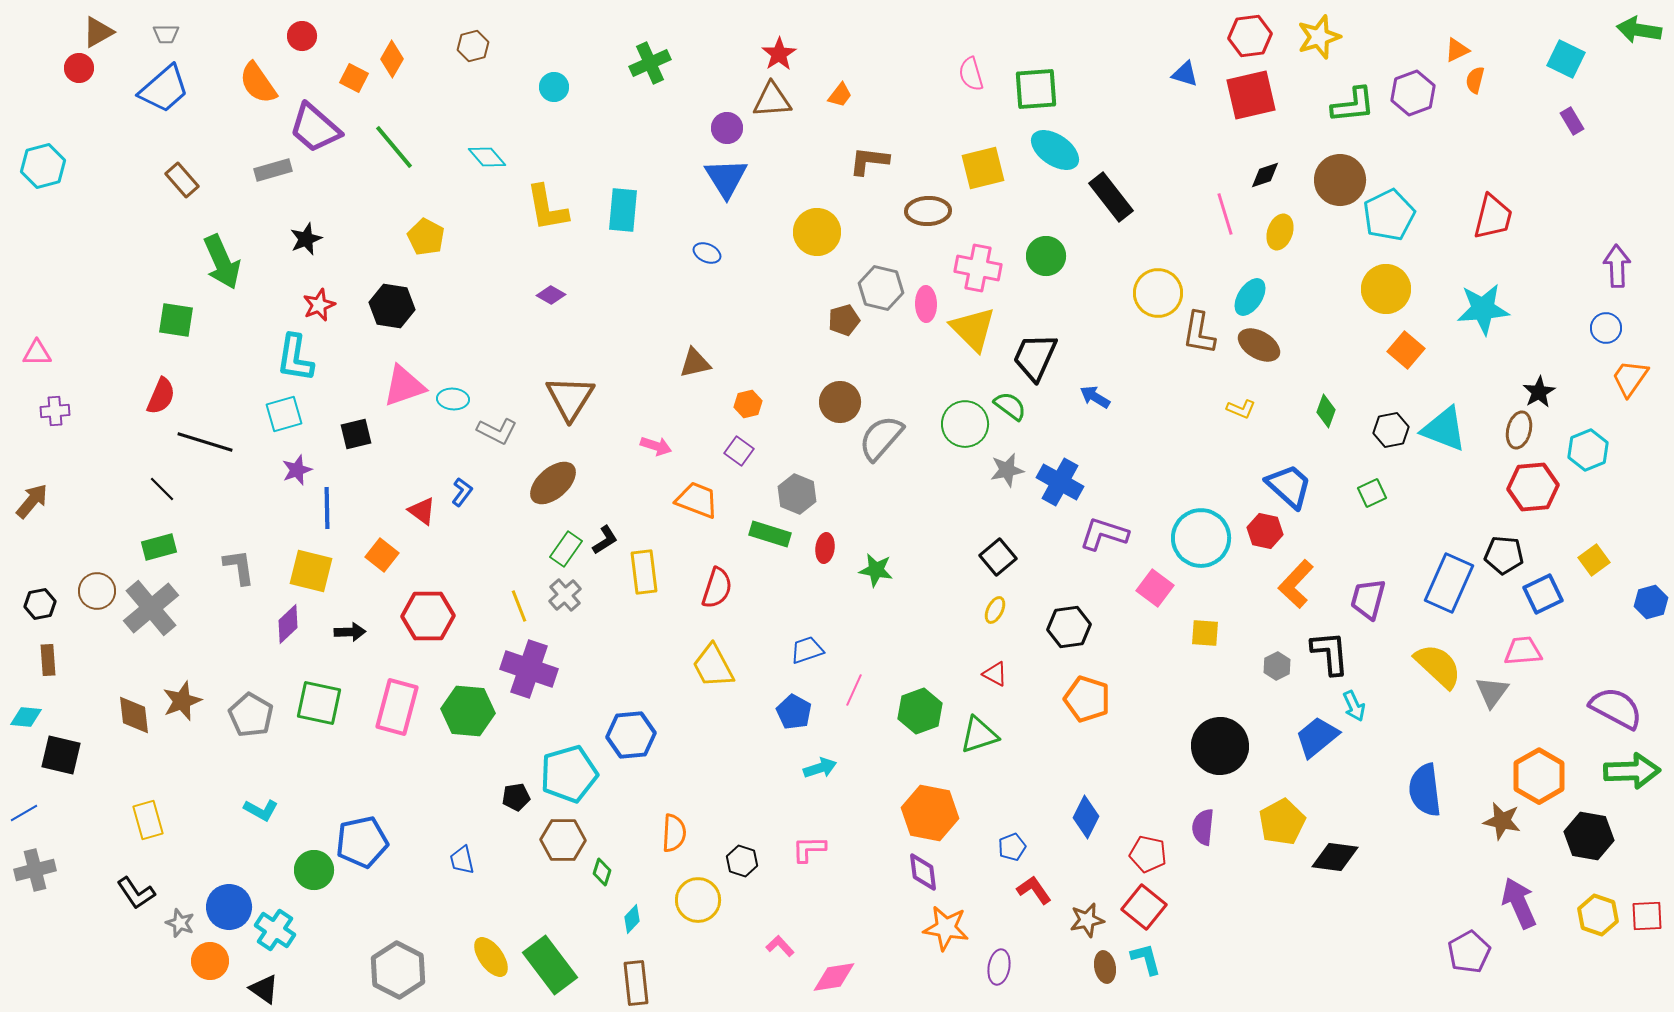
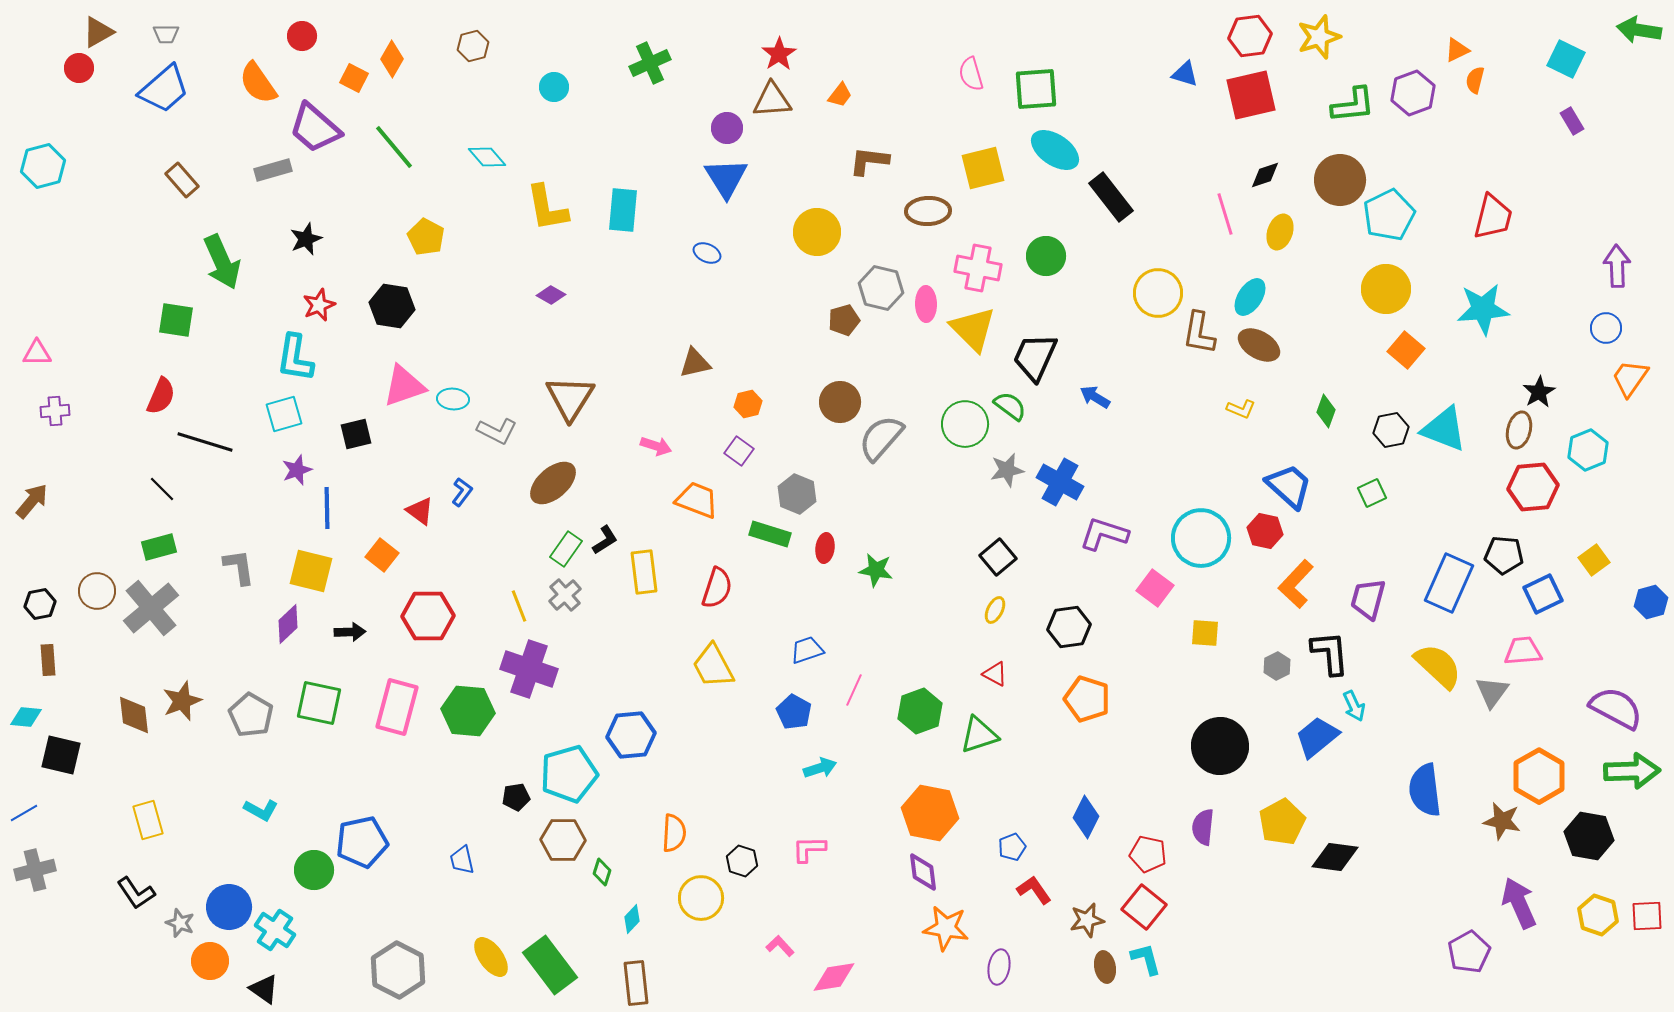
red triangle at (422, 511): moved 2 px left
yellow circle at (698, 900): moved 3 px right, 2 px up
